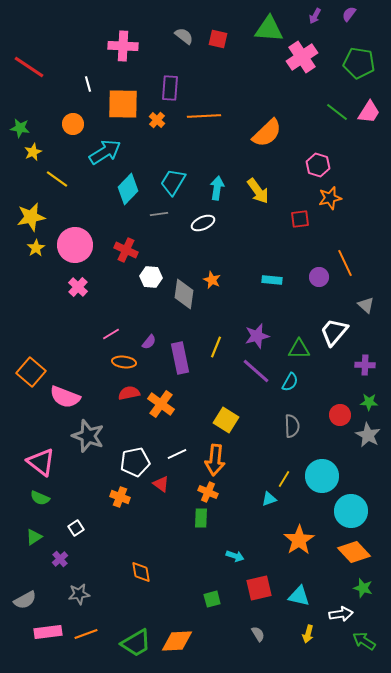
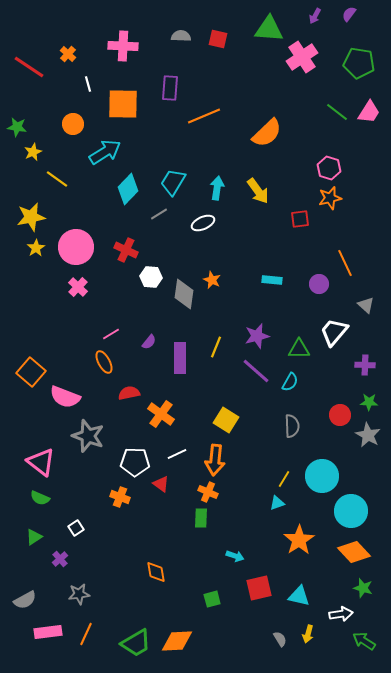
gray semicircle at (184, 36): moved 3 px left; rotated 36 degrees counterclockwise
orange line at (204, 116): rotated 20 degrees counterclockwise
orange cross at (157, 120): moved 89 px left, 66 px up
green star at (20, 128): moved 3 px left, 1 px up
pink hexagon at (318, 165): moved 11 px right, 3 px down
gray line at (159, 214): rotated 24 degrees counterclockwise
pink circle at (75, 245): moved 1 px right, 2 px down
purple circle at (319, 277): moved 7 px down
purple rectangle at (180, 358): rotated 12 degrees clockwise
orange ellipse at (124, 362): moved 20 px left; rotated 55 degrees clockwise
orange cross at (161, 404): moved 10 px down
white pentagon at (135, 462): rotated 12 degrees clockwise
cyan triangle at (269, 499): moved 8 px right, 4 px down
orange diamond at (141, 572): moved 15 px right
orange line at (86, 634): rotated 45 degrees counterclockwise
gray semicircle at (258, 634): moved 22 px right, 5 px down
